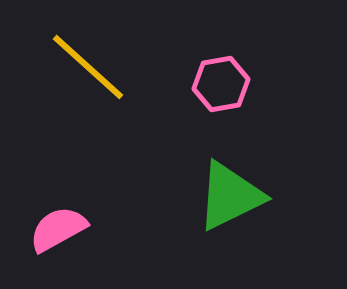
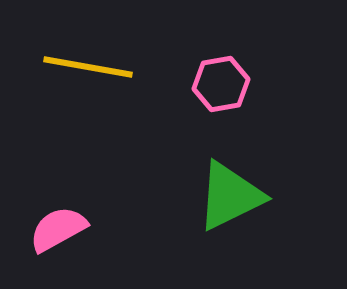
yellow line: rotated 32 degrees counterclockwise
